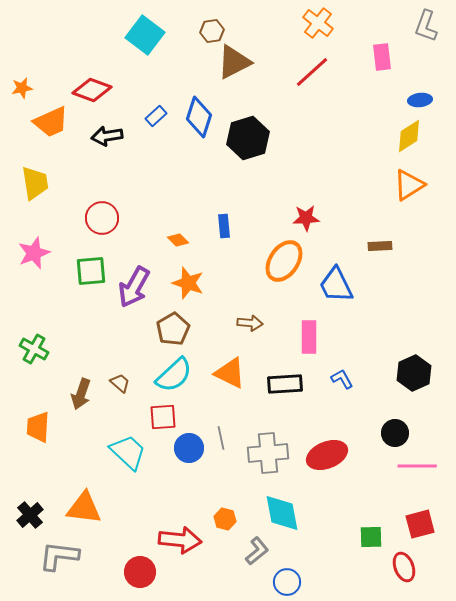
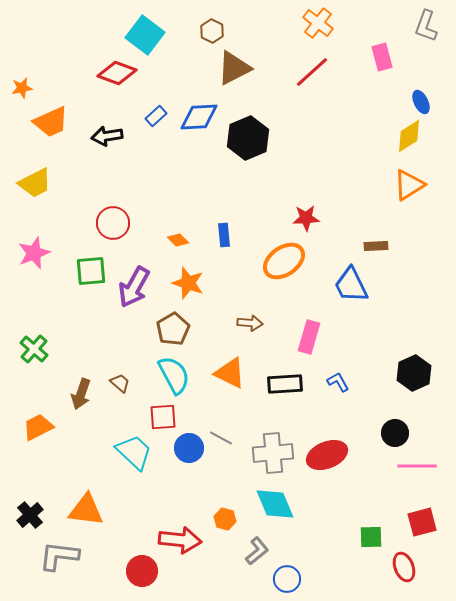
brown hexagon at (212, 31): rotated 25 degrees counterclockwise
pink rectangle at (382, 57): rotated 8 degrees counterclockwise
brown triangle at (234, 62): moved 6 px down
red diamond at (92, 90): moved 25 px right, 17 px up
blue ellipse at (420, 100): moved 1 px right, 2 px down; rotated 70 degrees clockwise
blue diamond at (199, 117): rotated 69 degrees clockwise
black hexagon at (248, 138): rotated 6 degrees counterclockwise
yellow trapezoid at (35, 183): rotated 72 degrees clockwise
red circle at (102, 218): moved 11 px right, 5 px down
blue rectangle at (224, 226): moved 9 px down
brown rectangle at (380, 246): moved 4 px left
orange ellipse at (284, 261): rotated 21 degrees clockwise
blue trapezoid at (336, 285): moved 15 px right
pink rectangle at (309, 337): rotated 16 degrees clockwise
green cross at (34, 349): rotated 12 degrees clockwise
cyan semicircle at (174, 375): rotated 75 degrees counterclockwise
blue L-shape at (342, 379): moved 4 px left, 3 px down
orange trapezoid at (38, 427): rotated 60 degrees clockwise
gray line at (221, 438): rotated 50 degrees counterclockwise
cyan trapezoid at (128, 452): moved 6 px right
gray cross at (268, 453): moved 5 px right
orange triangle at (84, 508): moved 2 px right, 2 px down
cyan diamond at (282, 513): moved 7 px left, 9 px up; rotated 12 degrees counterclockwise
red square at (420, 524): moved 2 px right, 2 px up
red circle at (140, 572): moved 2 px right, 1 px up
blue circle at (287, 582): moved 3 px up
